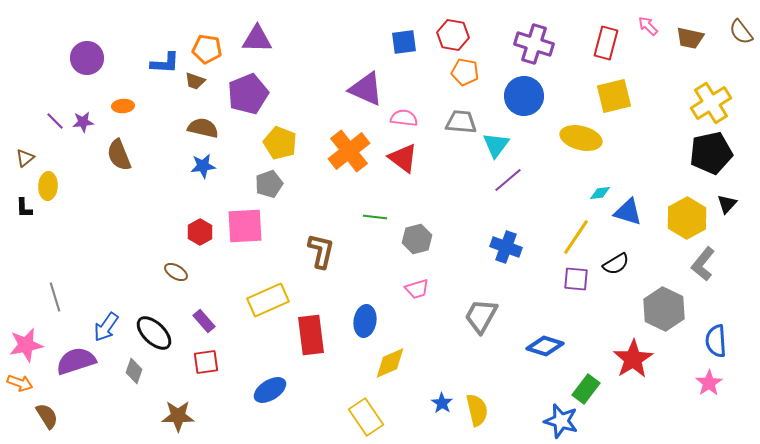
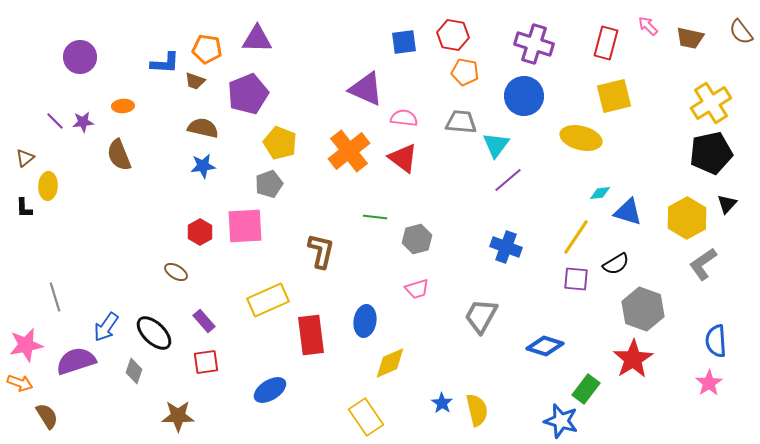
purple circle at (87, 58): moved 7 px left, 1 px up
gray L-shape at (703, 264): rotated 16 degrees clockwise
gray hexagon at (664, 309): moved 21 px left; rotated 6 degrees counterclockwise
